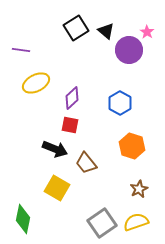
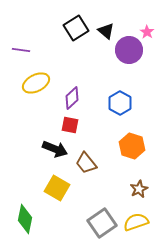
green diamond: moved 2 px right
